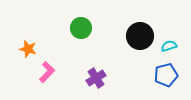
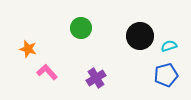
pink L-shape: rotated 85 degrees counterclockwise
